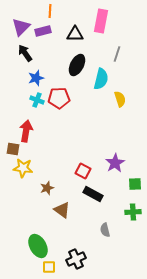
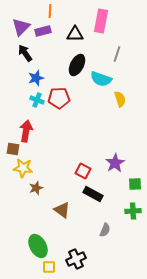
cyan semicircle: rotated 95 degrees clockwise
brown star: moved 11 px left
green cross: moved 1 px up
gray semicircle: rotated 144 degrees counterclockwise
